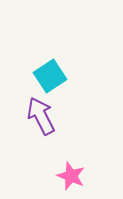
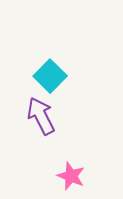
cyan square: rotated 12 degrees counterclockwise
